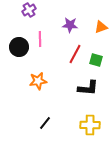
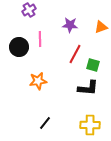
green square: moved 3 px left, 5 px down
